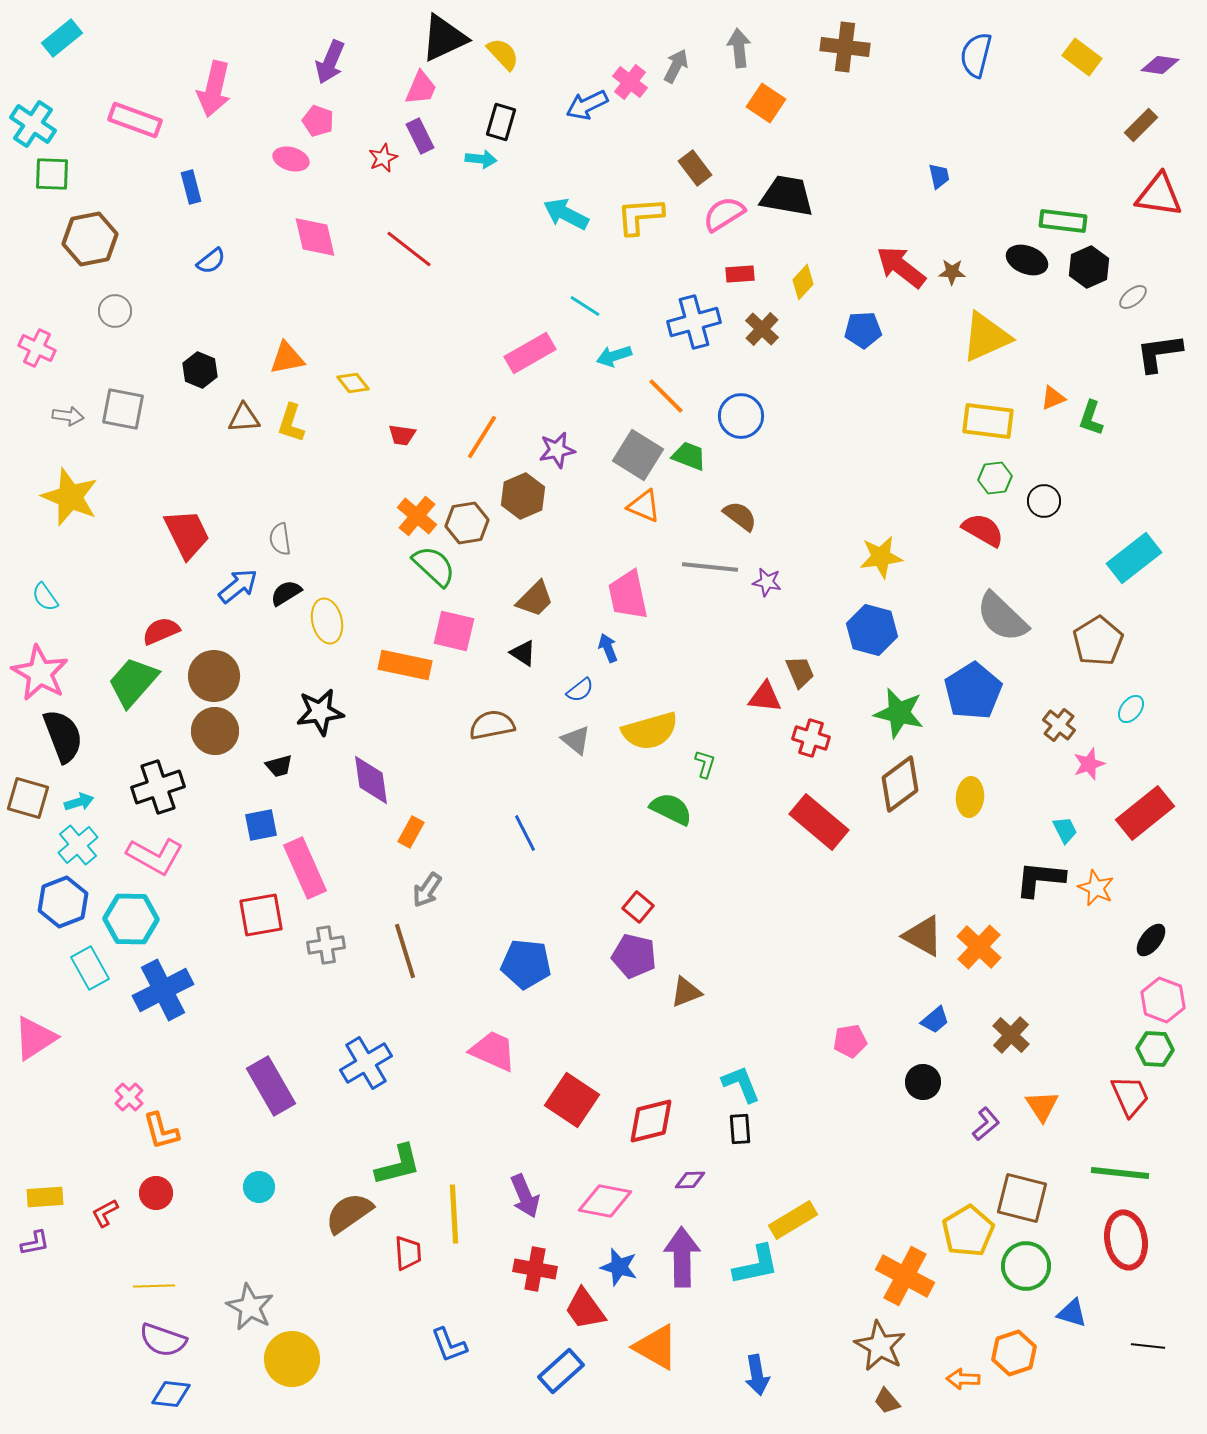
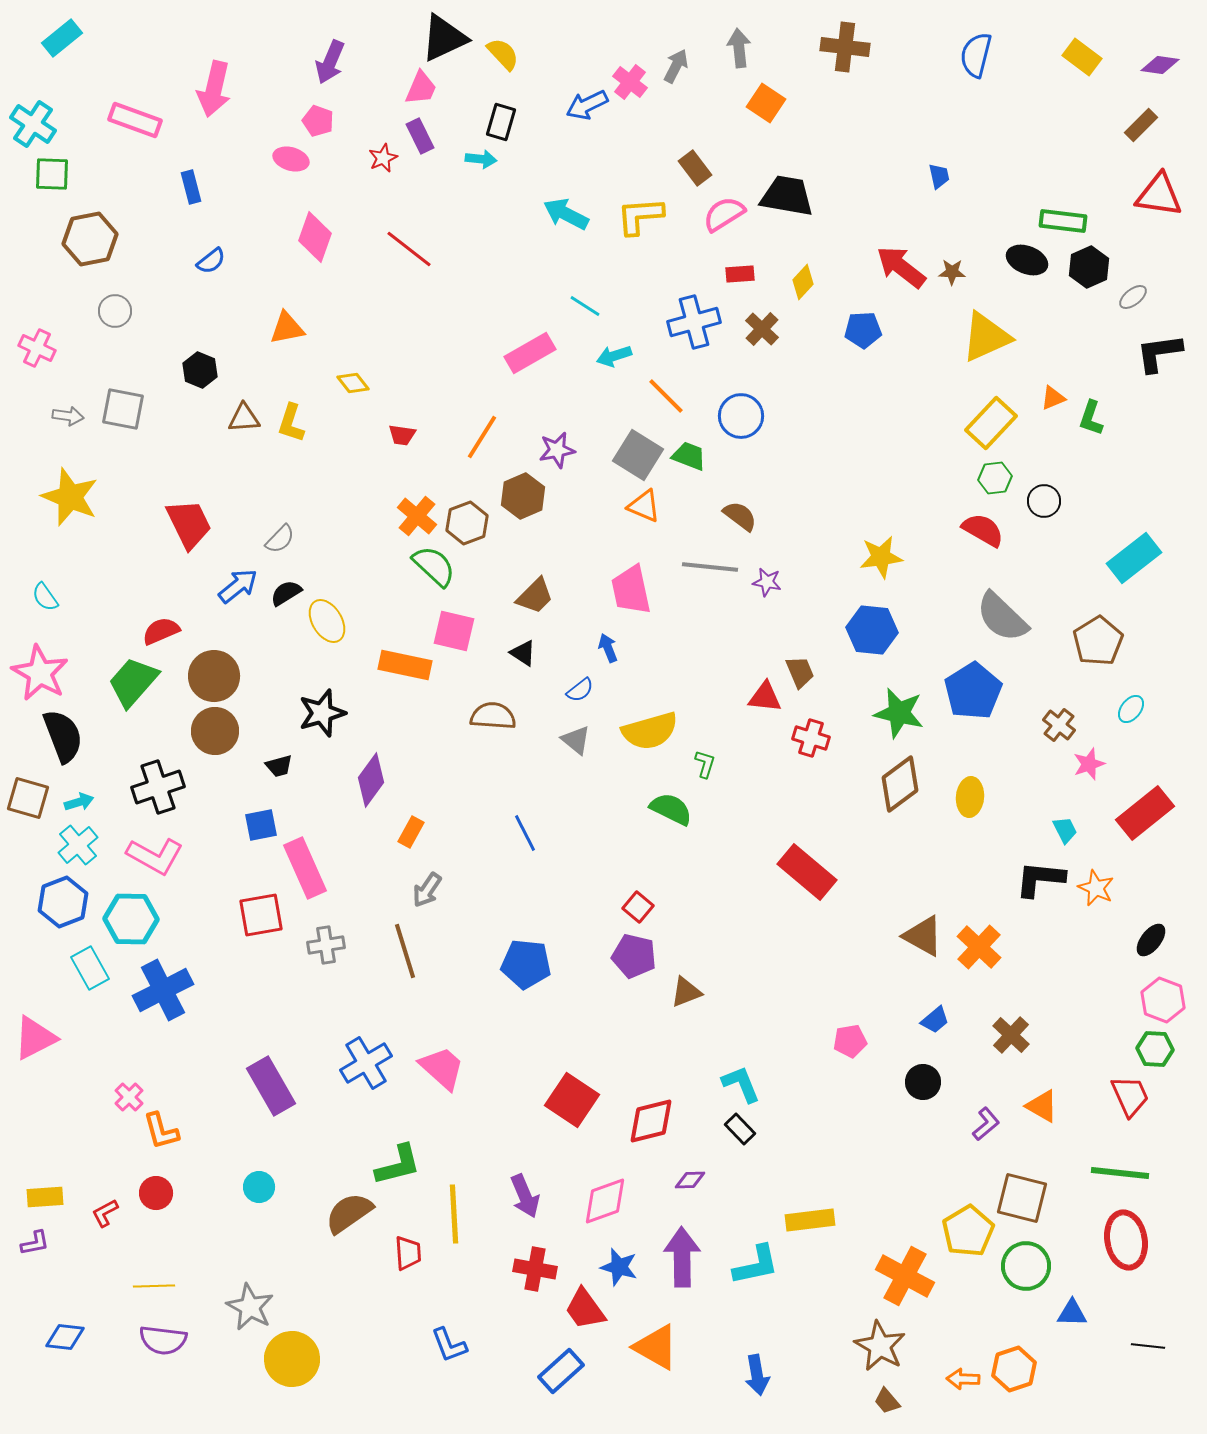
pink diamond at (315, 237): rotated 33 degrees clockwise
orange triangle at (287, 358): moved 30 px up
yellow rectangle at (988, 421): moved 3 px right, 2 px down; rotated 54 degrees counterclockwise
brown hexagon at (467, 523): rotated 12 degrees counterclockwise
red trapezoid at (187, 534): moved 2 px right, 10 px up
gray semicircle at (280, 539): rotated 128 degrees counterclockwise
pink trapezoid at (628, 595): moved 3 px right, 5 px up
brown trapezoid at (535, 599): moved 3 px up
yellow ellipse at (327, 621): rotated 18 degrees counterclockwise
blue hexagon at (872, 630): rotated 9 degrees counterclockwise
black star at (320, 712): moved 2 px right, 1 px down; rotated 9 degrees counterclockwise
brown semicircle at (492, 725): moved 1 px right, 9 px up; rotated 15 degrees clockwise
purple diamond at (371, 780): rotated 44 degrees clockwise
red rectangle at (819, 822): moved 12 px left, 50 px down
pink triangle at (35, 1038): rotated 6 degrees clockwise
pink trapezoid at (493, 1051): moved 51 px left, 17 px down; rotated 18 degrees clockwise
orange triangle at (1042, 1106): rotated 27 degrees counterclockwise
black rectangle at (740, 1129): rotated 40 degrees counterclockwise
pink diamond at (605, 1201): rotated 30 degrees counterclockwise
yellow rectangle at (793, 1220): moved 17 px right; rotated 24 degrees clockwise
blue triangle at (1072, 1313): rotated 16 degrees counterclockwise
purple semicircle at (163, 1340): rotated 12 degrees counterclockwise
orange hexagon at (1014, 1353): moved 16 px down
blue diamond at (171, 1394): moved 106 px left, 57 px up
